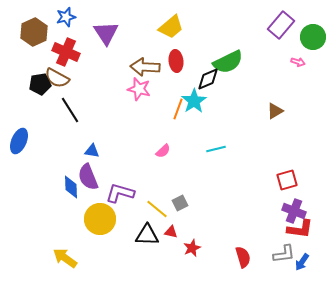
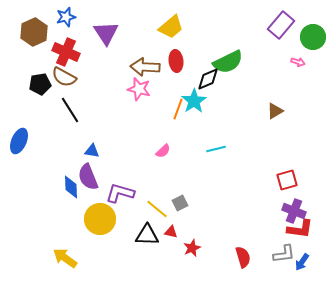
brown semicircle: moved 7 px right, 1 px up
